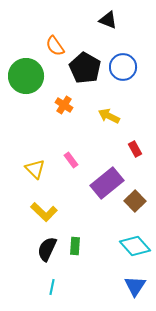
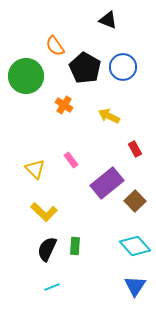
cyan line: rotated 56 degrees clockwise
